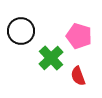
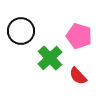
green cross: moved 1 px left
red semicircle: rotated 24 degrees counterclockwise
